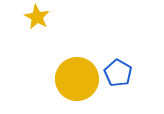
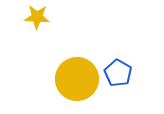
yellow star: rotated 25 degrees counterclockwise
